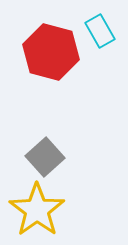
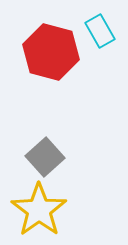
yellow star: moved 2 px right
